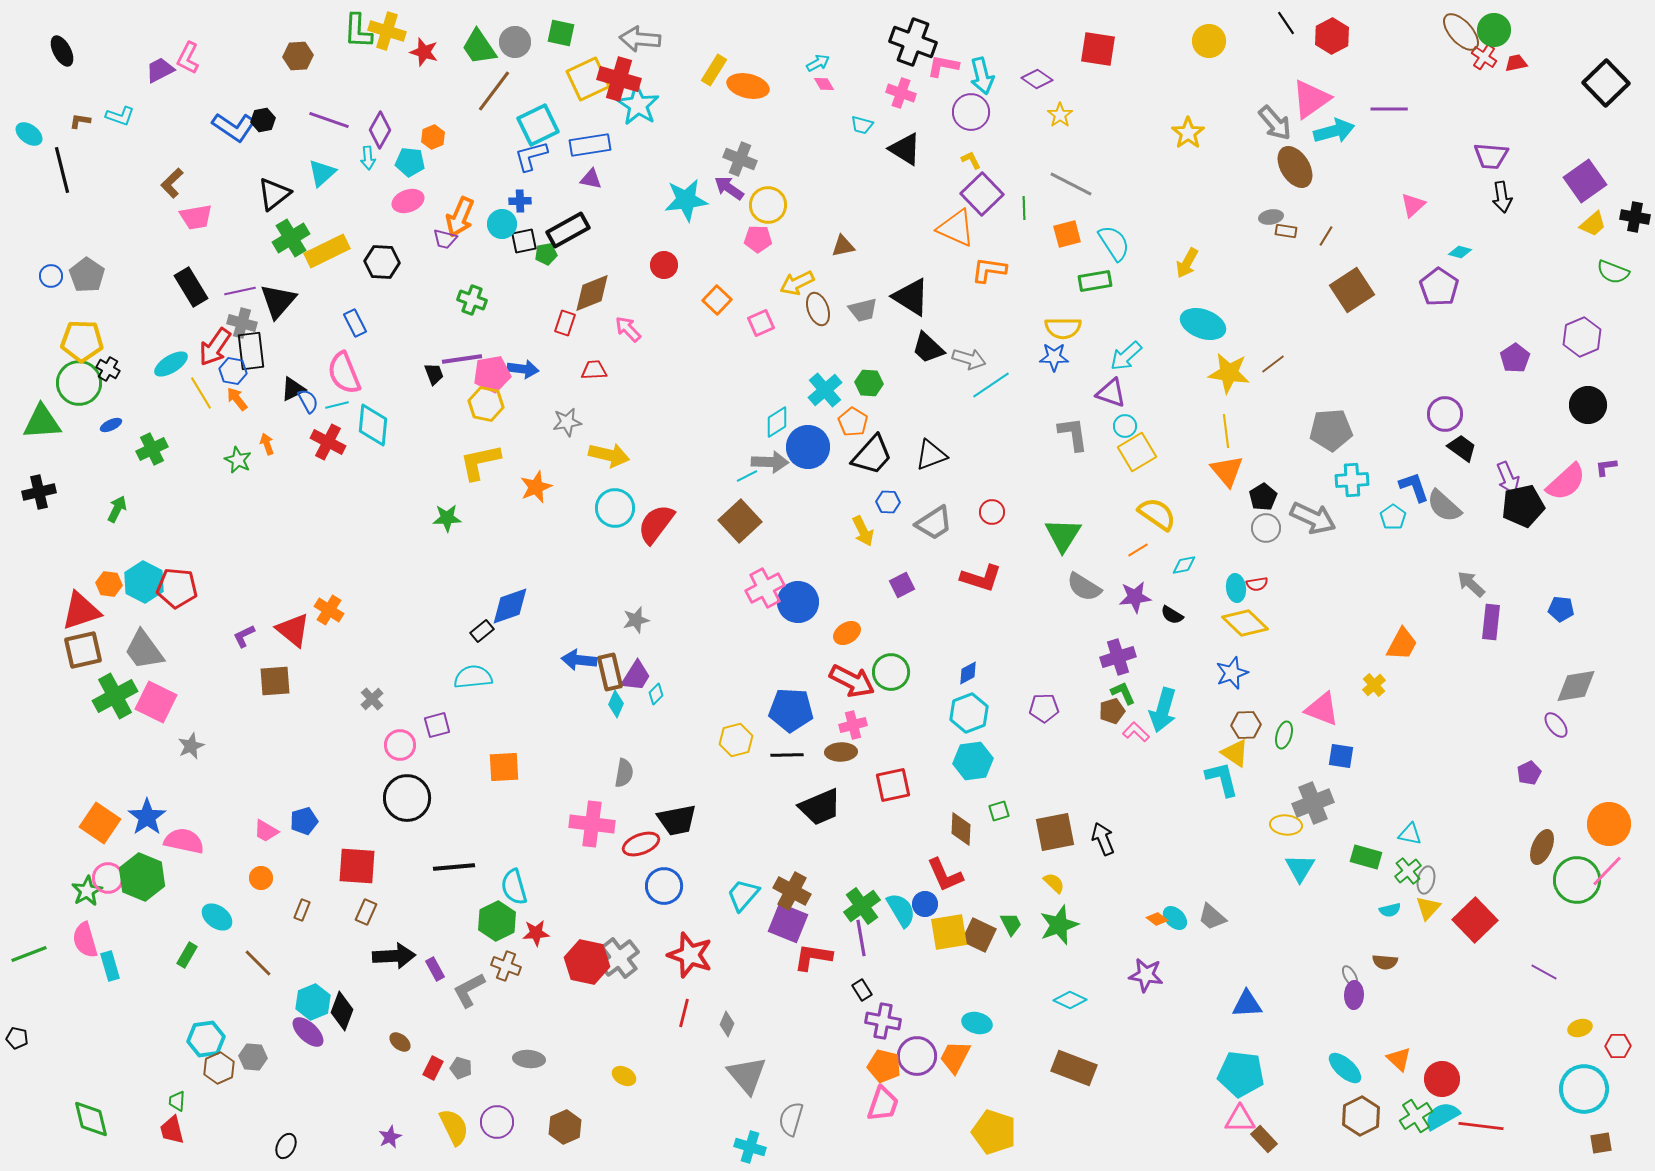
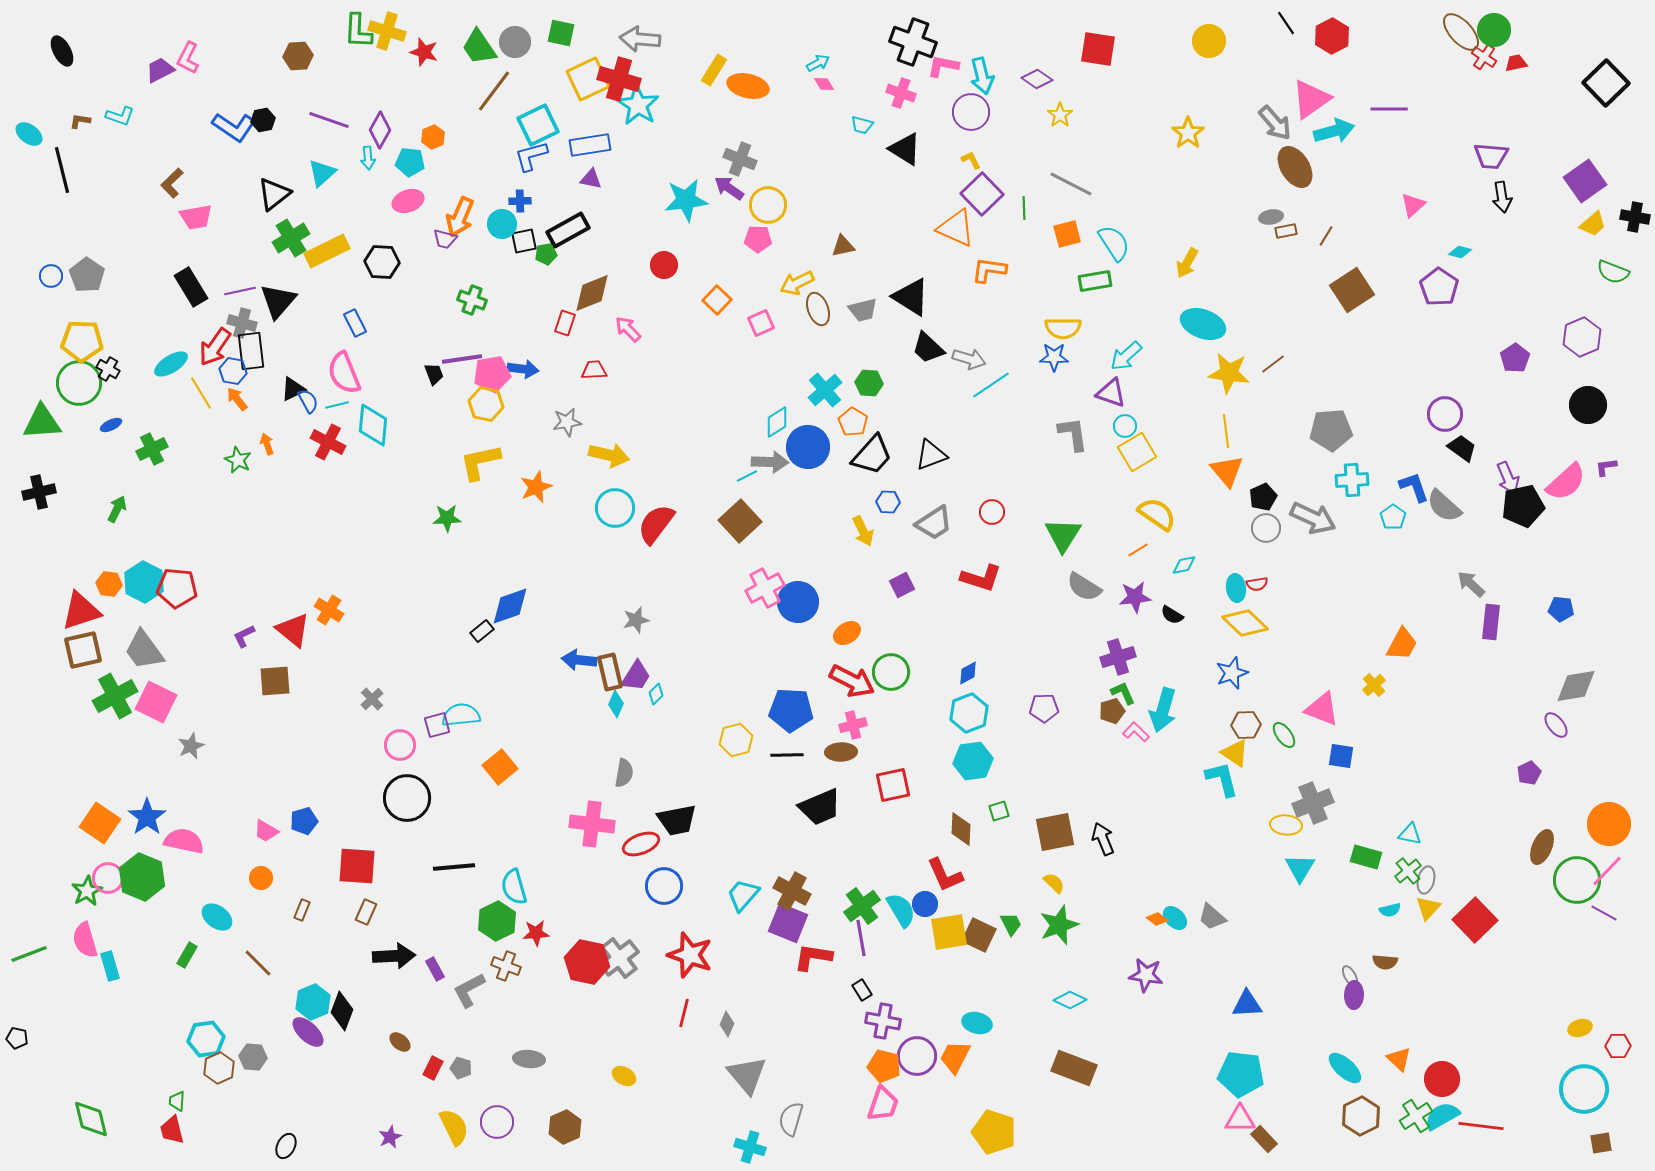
brown rectangle at (1286, 231): rotated 20 degrees counterclockwise
black pentagon at (1263, 497): rotated 8 degrees clockwise
cyan semicircle at (473, 677): moved 12 px left, 38 px down
green ellipse at (1284, 735): rotated 52 degrees counterclockwise
orange square at (504, 767): moved 4 px left; rotated 36 degrees counterclockwise
purple line at (1544, 972): moved 60 px right, 59 px up
